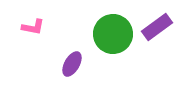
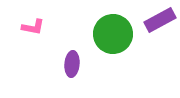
purple rectangle: moved 3 px right, 7 px up; rotated 8 degrees clockwise
purple ellipse: rotated 25 degrees counterclockwise
